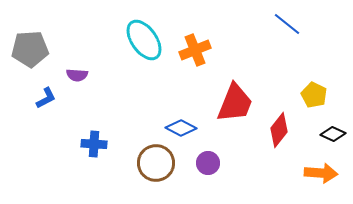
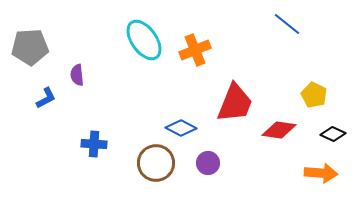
gray pentagon: moved 2 px up
purple semicircle: rotated 80 degrees clockwise
red diamond: rotated 60 degrees clockwise
